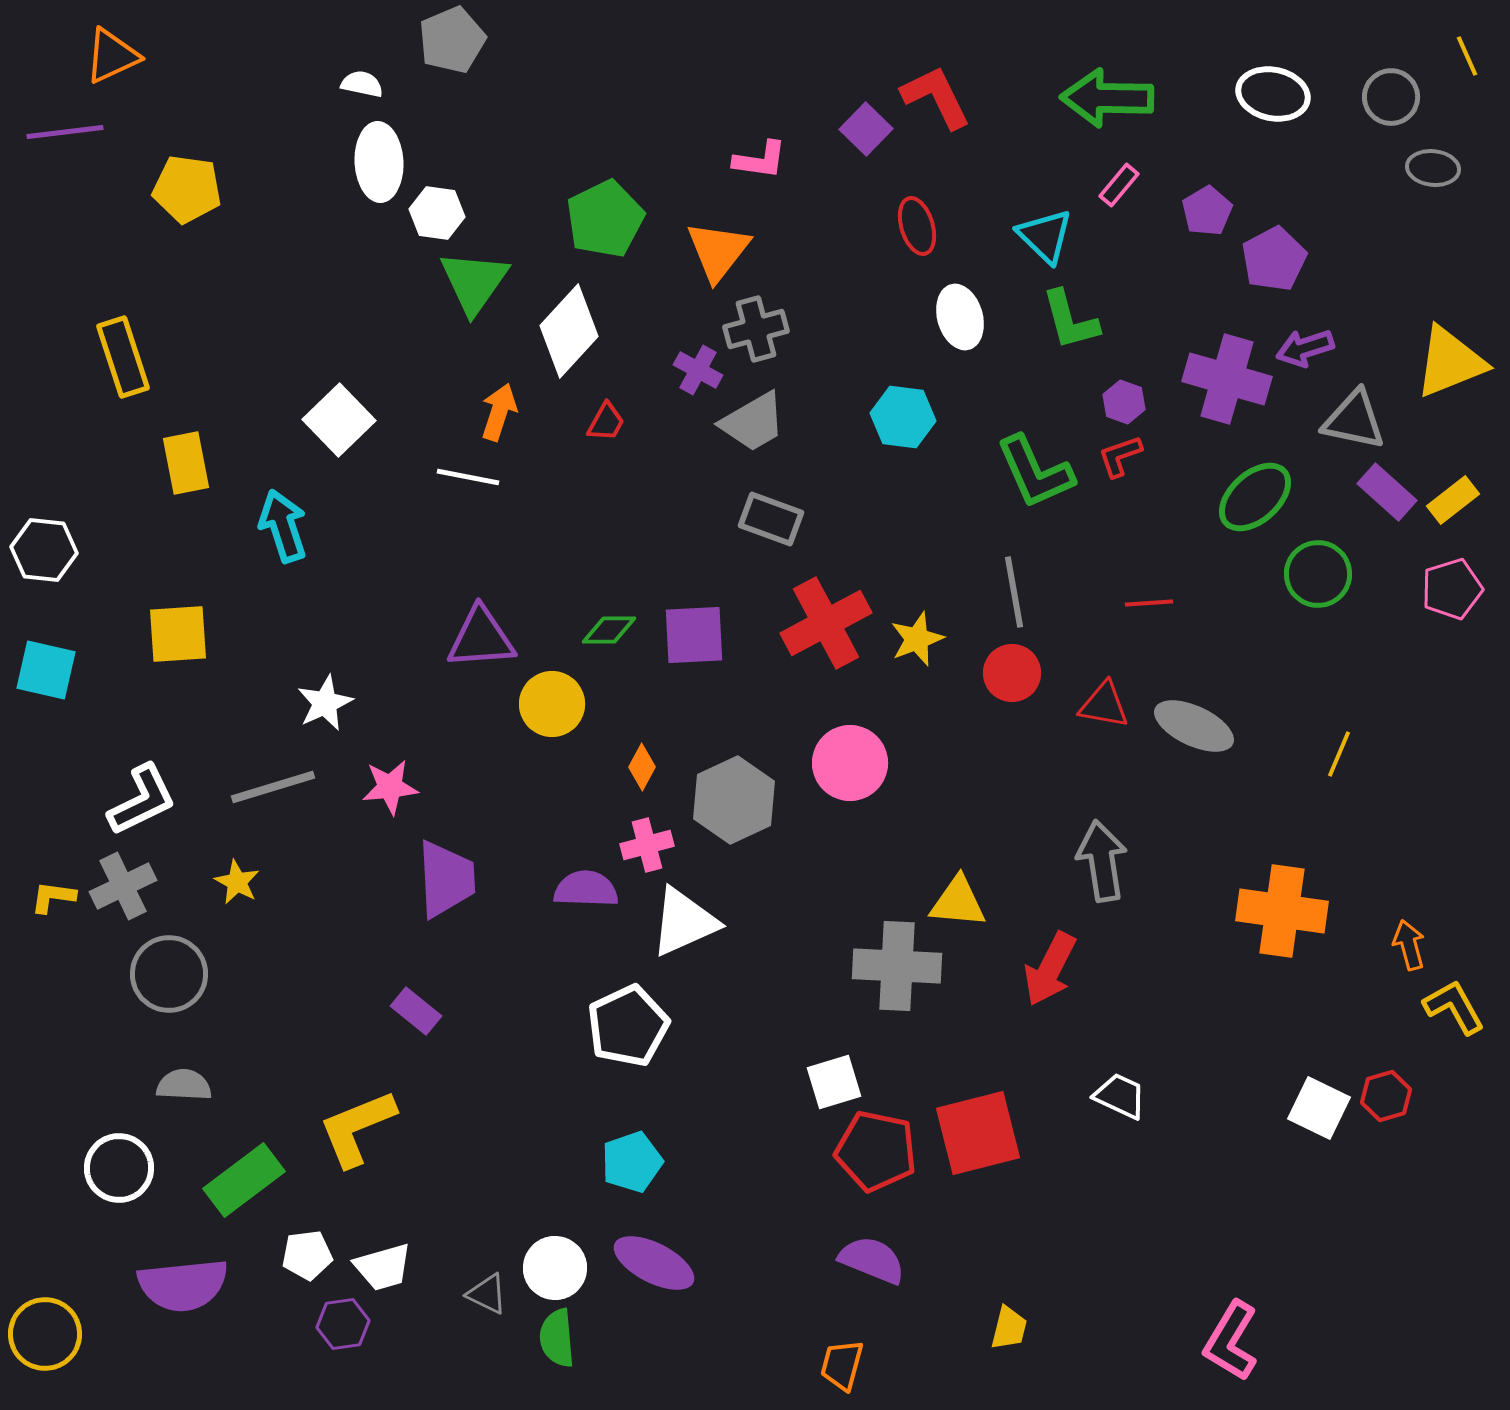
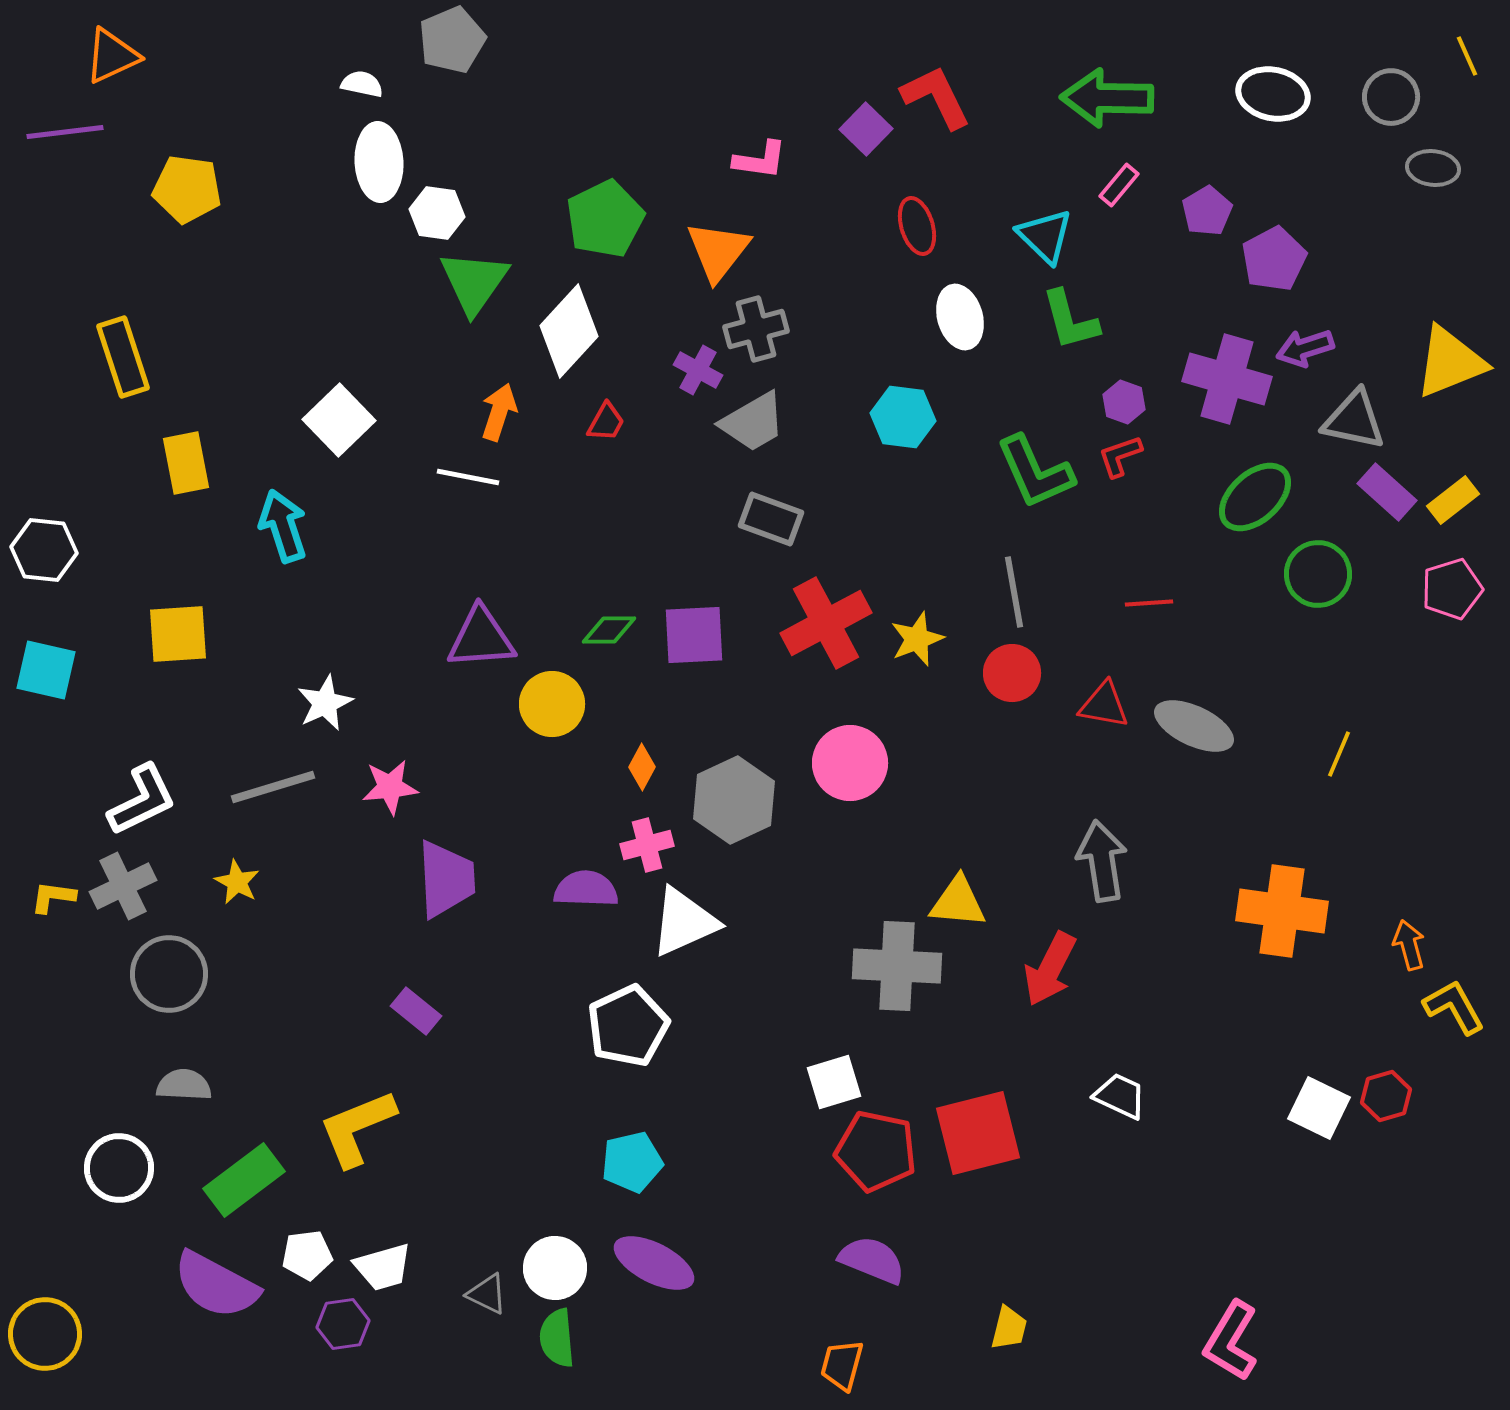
cyan pentagon at (632, 1162): rotated 6 degrees clockwise
purple semicircle at (183, 1285): moved 33 px right; rotated 34 degrees clockwise
